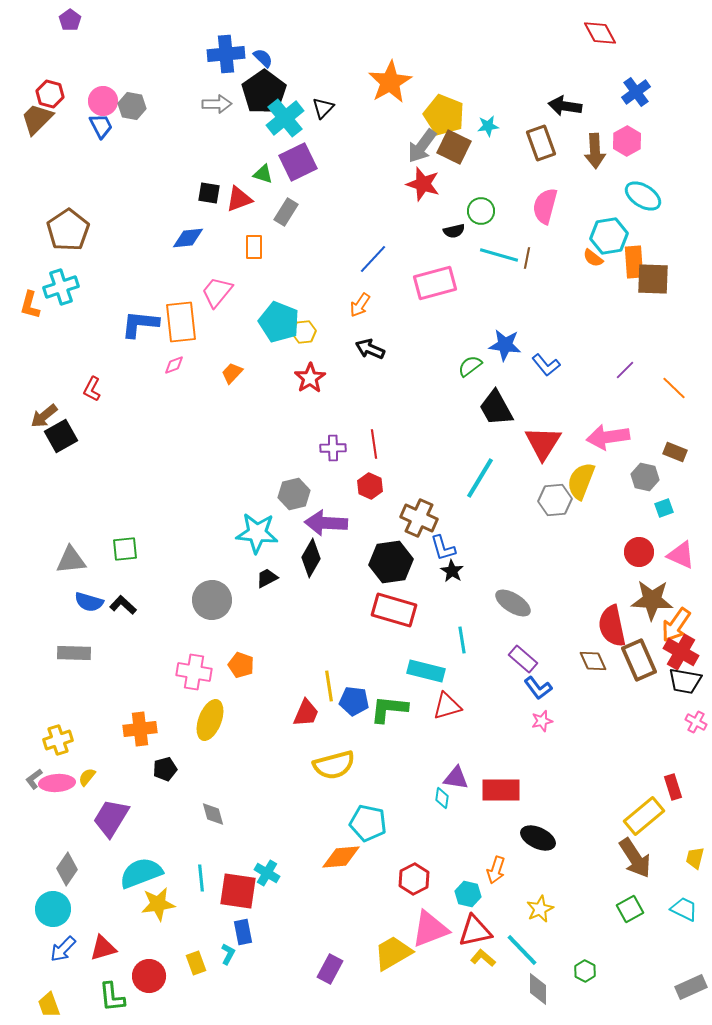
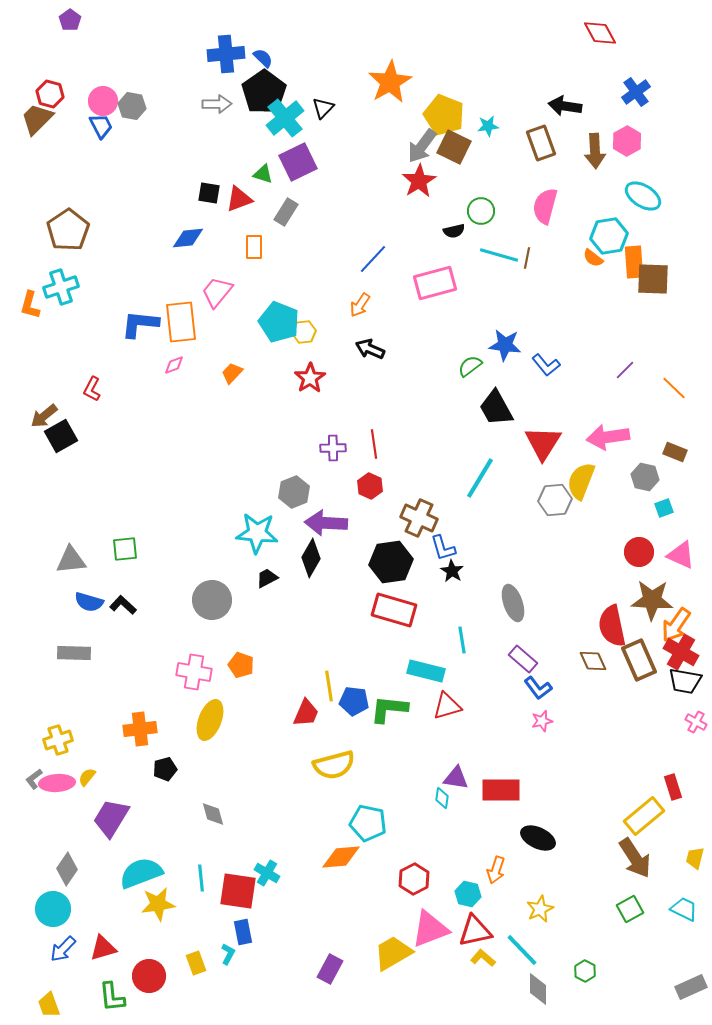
red star at (423, 184): moved 4 px left, 3 px up; rotated 24 degrees clockwise
gray hexagon at (294, 494): moved 2 px up; rotated 8 degrees counterclockwise
gray ellipse at (513, 603): rotated 39 degrees clockwise
